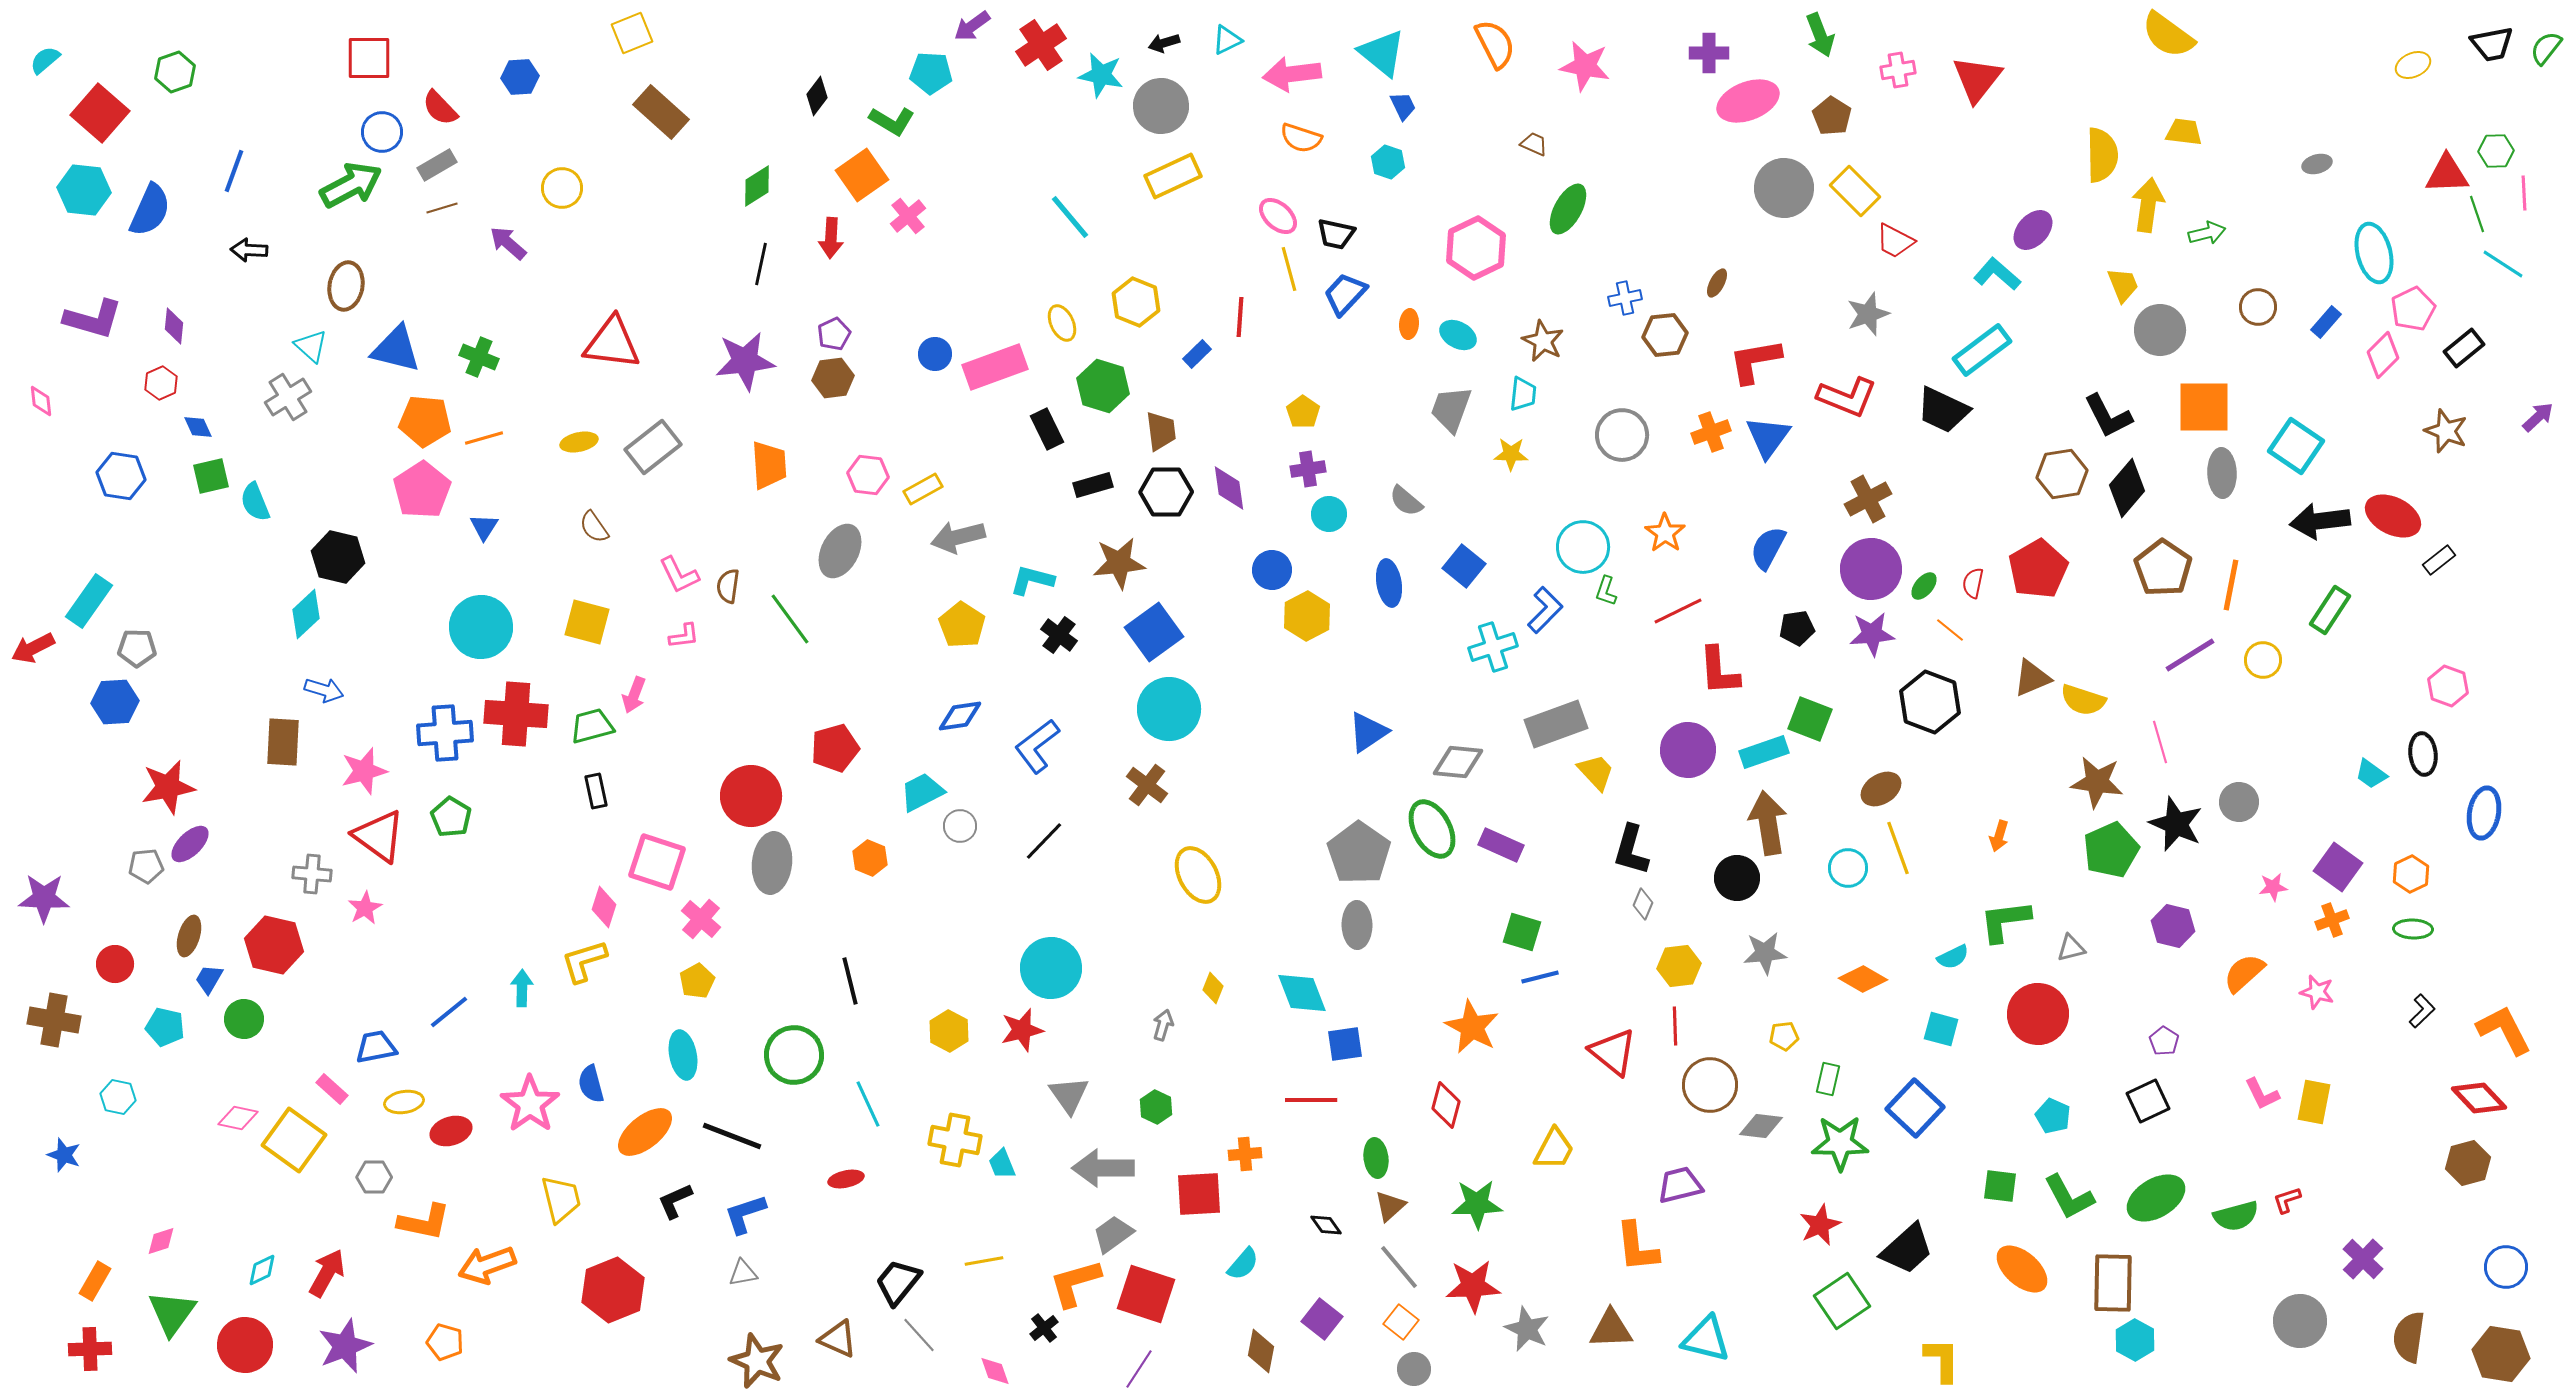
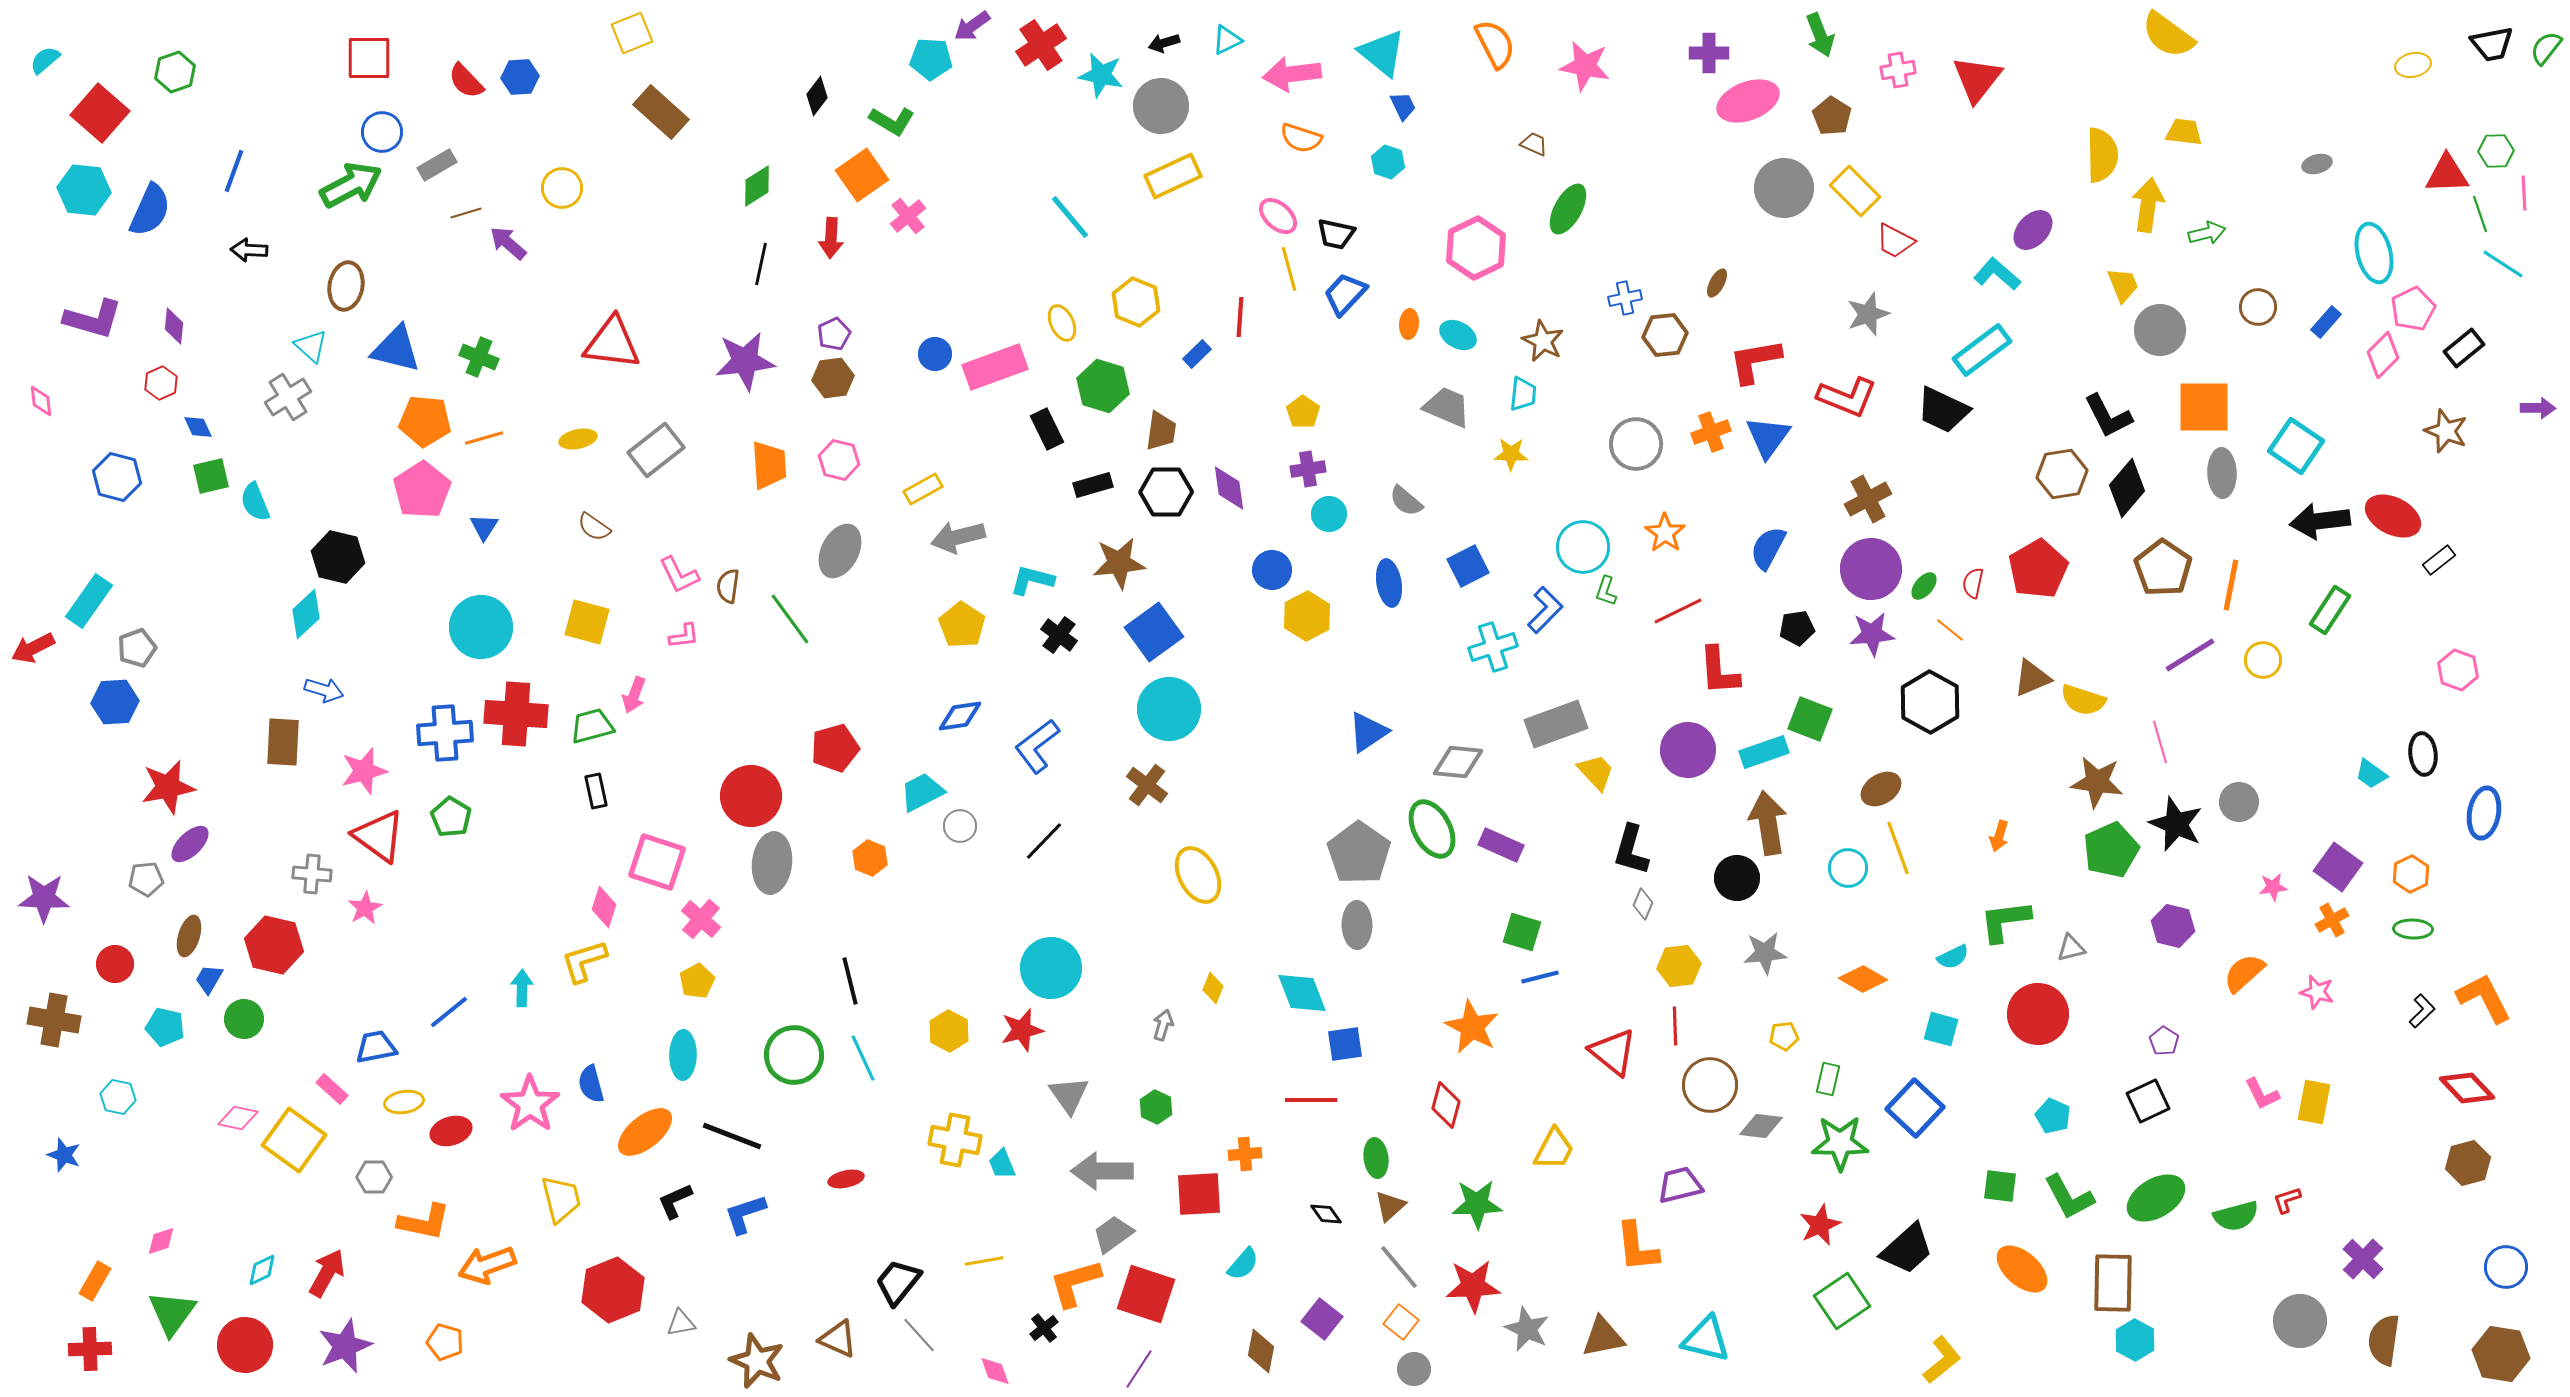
yellow ellipse at (2413, 65): rotated 12 degrees clockwise
cyan pentagon at (931, 73): moved 14 px up
red semicircle at (440, 108): moved 26 px right, 27 px up
brown line at (442, 208): moved 24 px right, 5 px down
green line at (2477, 214): moved 3 px right
gray trapezoid at (1451, 409): moved 4 px left, 2 px up; rotated 93 degrees clockwise
purple arrow at (2538, 417): moved 9 px up; rotated 44 degrees clockwise
brown trapezoid at (1161, 431): rotated 15 degrees clockwise
gray circle at (1622, 435): moved 14 px right, 9 px down
yellow ellipse at (579, 442): moved 1 px left, 3 px up
gray rectangle at (653, 447): moved 3 px right, 3 px down
pink hexagon at (868, 475): moved 29 px left, 15 px up; rotated 6 degrees clockwise
blue hexagon at (121, 476): moved 4 px left, 1 px down; rotated 6 degrees clockwise
brown semicircle at (594, 527): rotated 20 degrees counterclockwise
blue square at (1464, 566): moved 4 px right; rotated 24 degrees clockwise
gray pentagon at (137, 648): rotated 21 degrees counterclockwise
pink hexagon at (2448, 686): moved 10 px right, 16 px up
black hexagon at (1930, 702): rotated 8 degrees clockwise
gray pentagon at (146, 866): moved 13 px down
orange cross at (2332, 920): rotated 8 degrees counterclockwise
orange L-shape at (2504, 1030): moved 20 px left, 32 px up
cyan ellipse at (683, 1055): rotated 12 degrees clockwise
red diamond at (2479, 1098): moved 12 px left, 10 px up
cyan line at (868, 1104): moved 5 px left, 46 px up
gray arrow at (1103, 1168): moved 1 px left, 3 px down
black diamond at (1326, 1225): moved 11 px up
gray triangle at (743, 1273): moved 62 px left, 50 px down
brown triangle at (1611, 1329): moved 8 px left, 8 px down; rotated 9 degrees counterclockwise
brown semicircle at (2409, 1337): moved 25 px left, 3 px down
yellow L-shape at (1942, 1360): rotated 51 degrees clockwise
